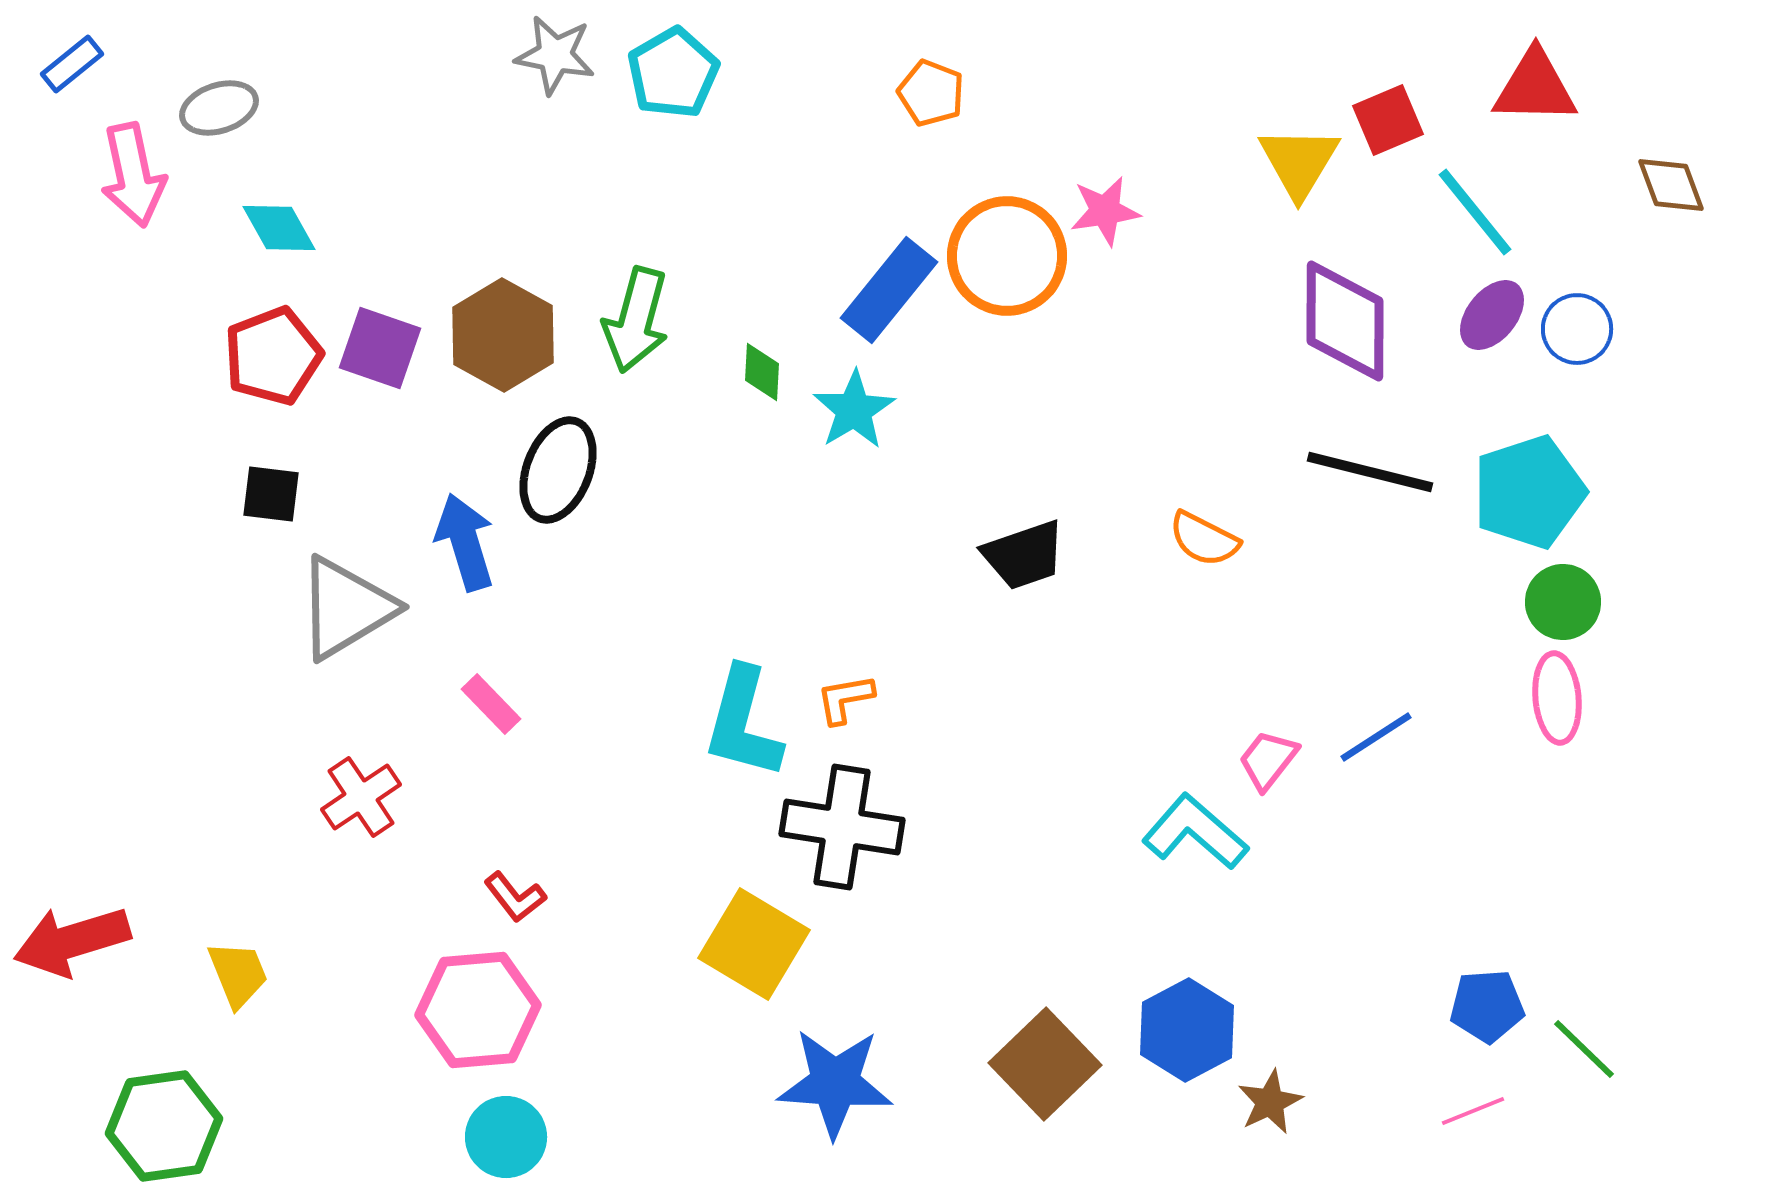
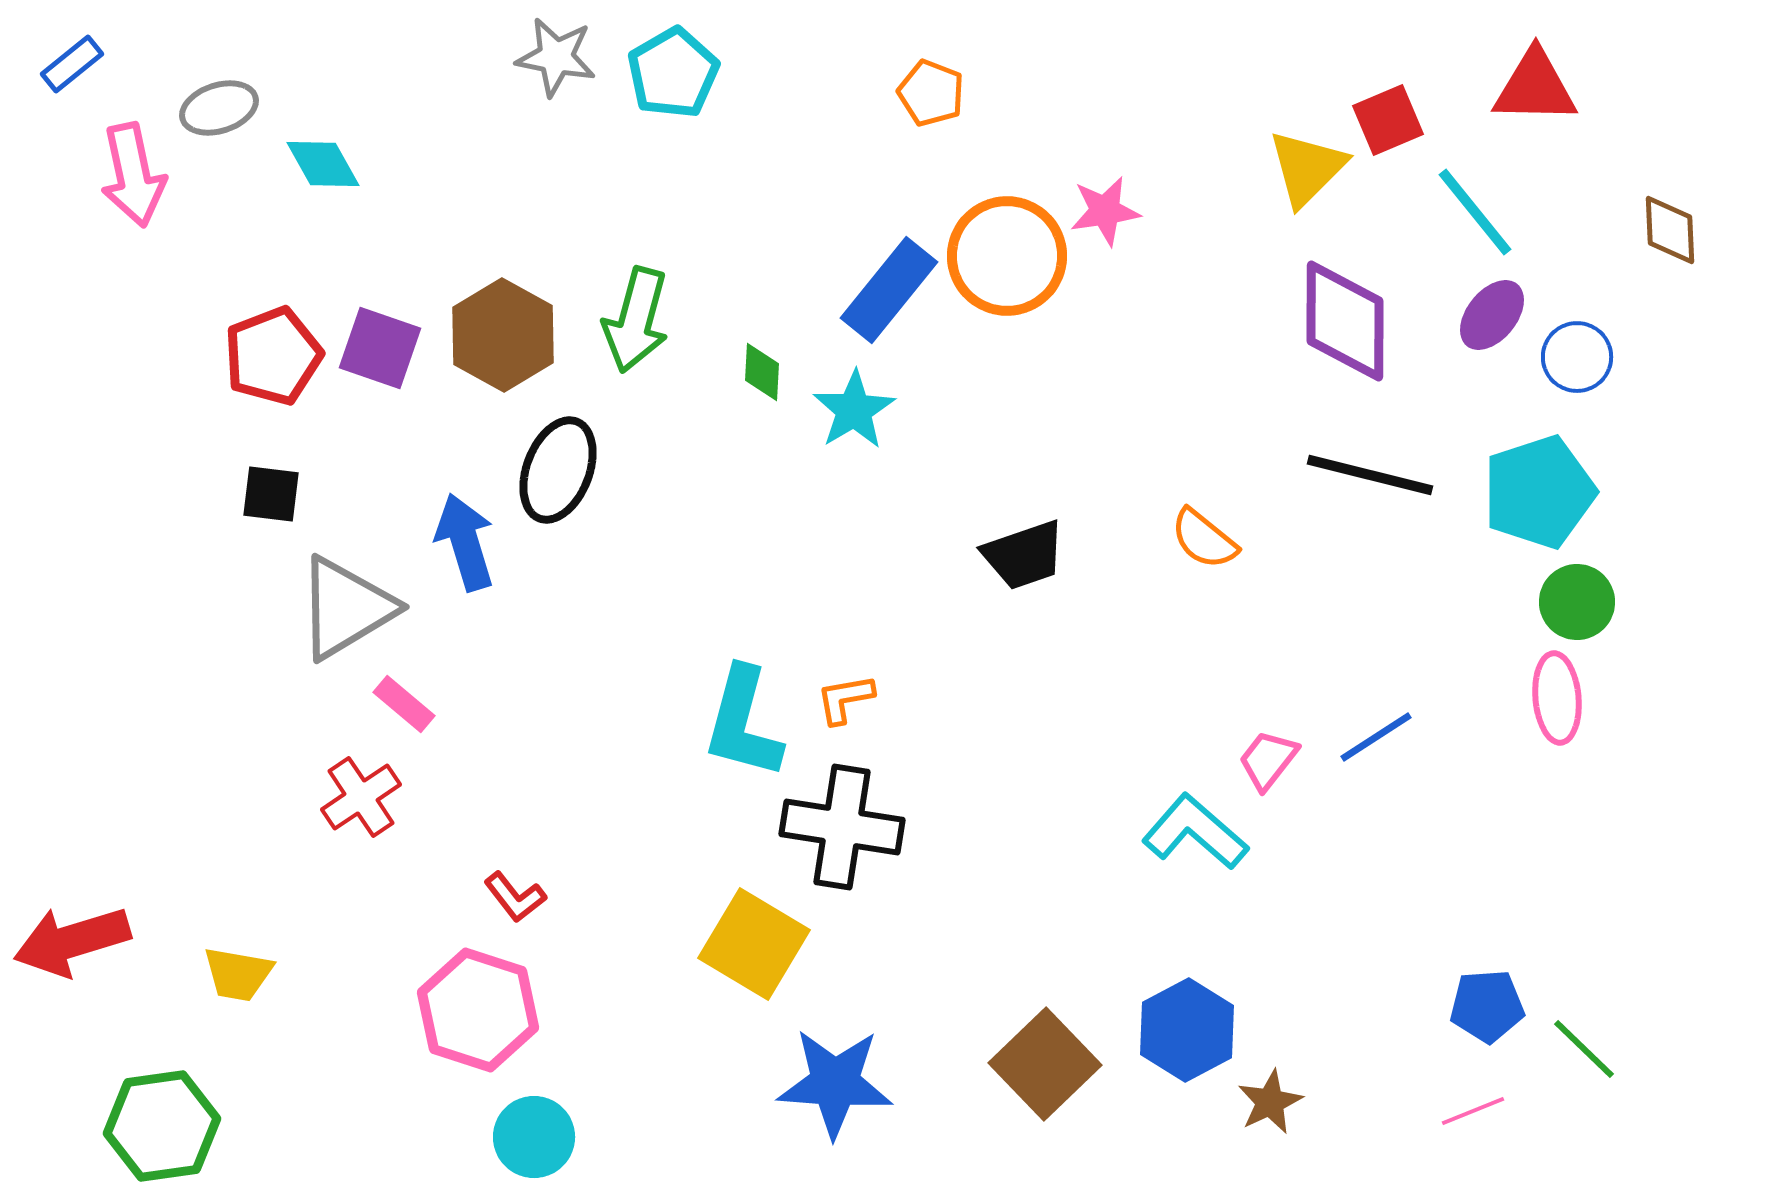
gray star at (555, 55): moved 1 px right, 2 px down
yellow triangle at (1299, 162): moved 8 px right, 6 px down; rotated 14 degrees clockwise
brown diamond at (1671, 185): moved 1 px left, 45 px down; rotated 18 degrees clockwise
cyan diamond at (279, 228): moved 44 px right, 64 px up
blue circle at (1577, 329): moved 28 px down
black line at (1370, 472): moved 3 px down
cyan pentagon at (1529, 492): moved 10 px right
orange semicircle at (1204, 539): rotated 12 degrees clockwise
green circle at (1563, 602): moved 14 px right
pink rectangle at (491, 704): moved 87 px left; rotated 6 degrees counterclockwise
yellow trapezoid at (238, 974): rotated 122 degrees clockwise
pink hexagon at (478, 1010): rotated 23 degrees clockwise
green hexagon at (164, 1126): moved 2 px left
cyan circle at (506, 1137): moved 28 px right
